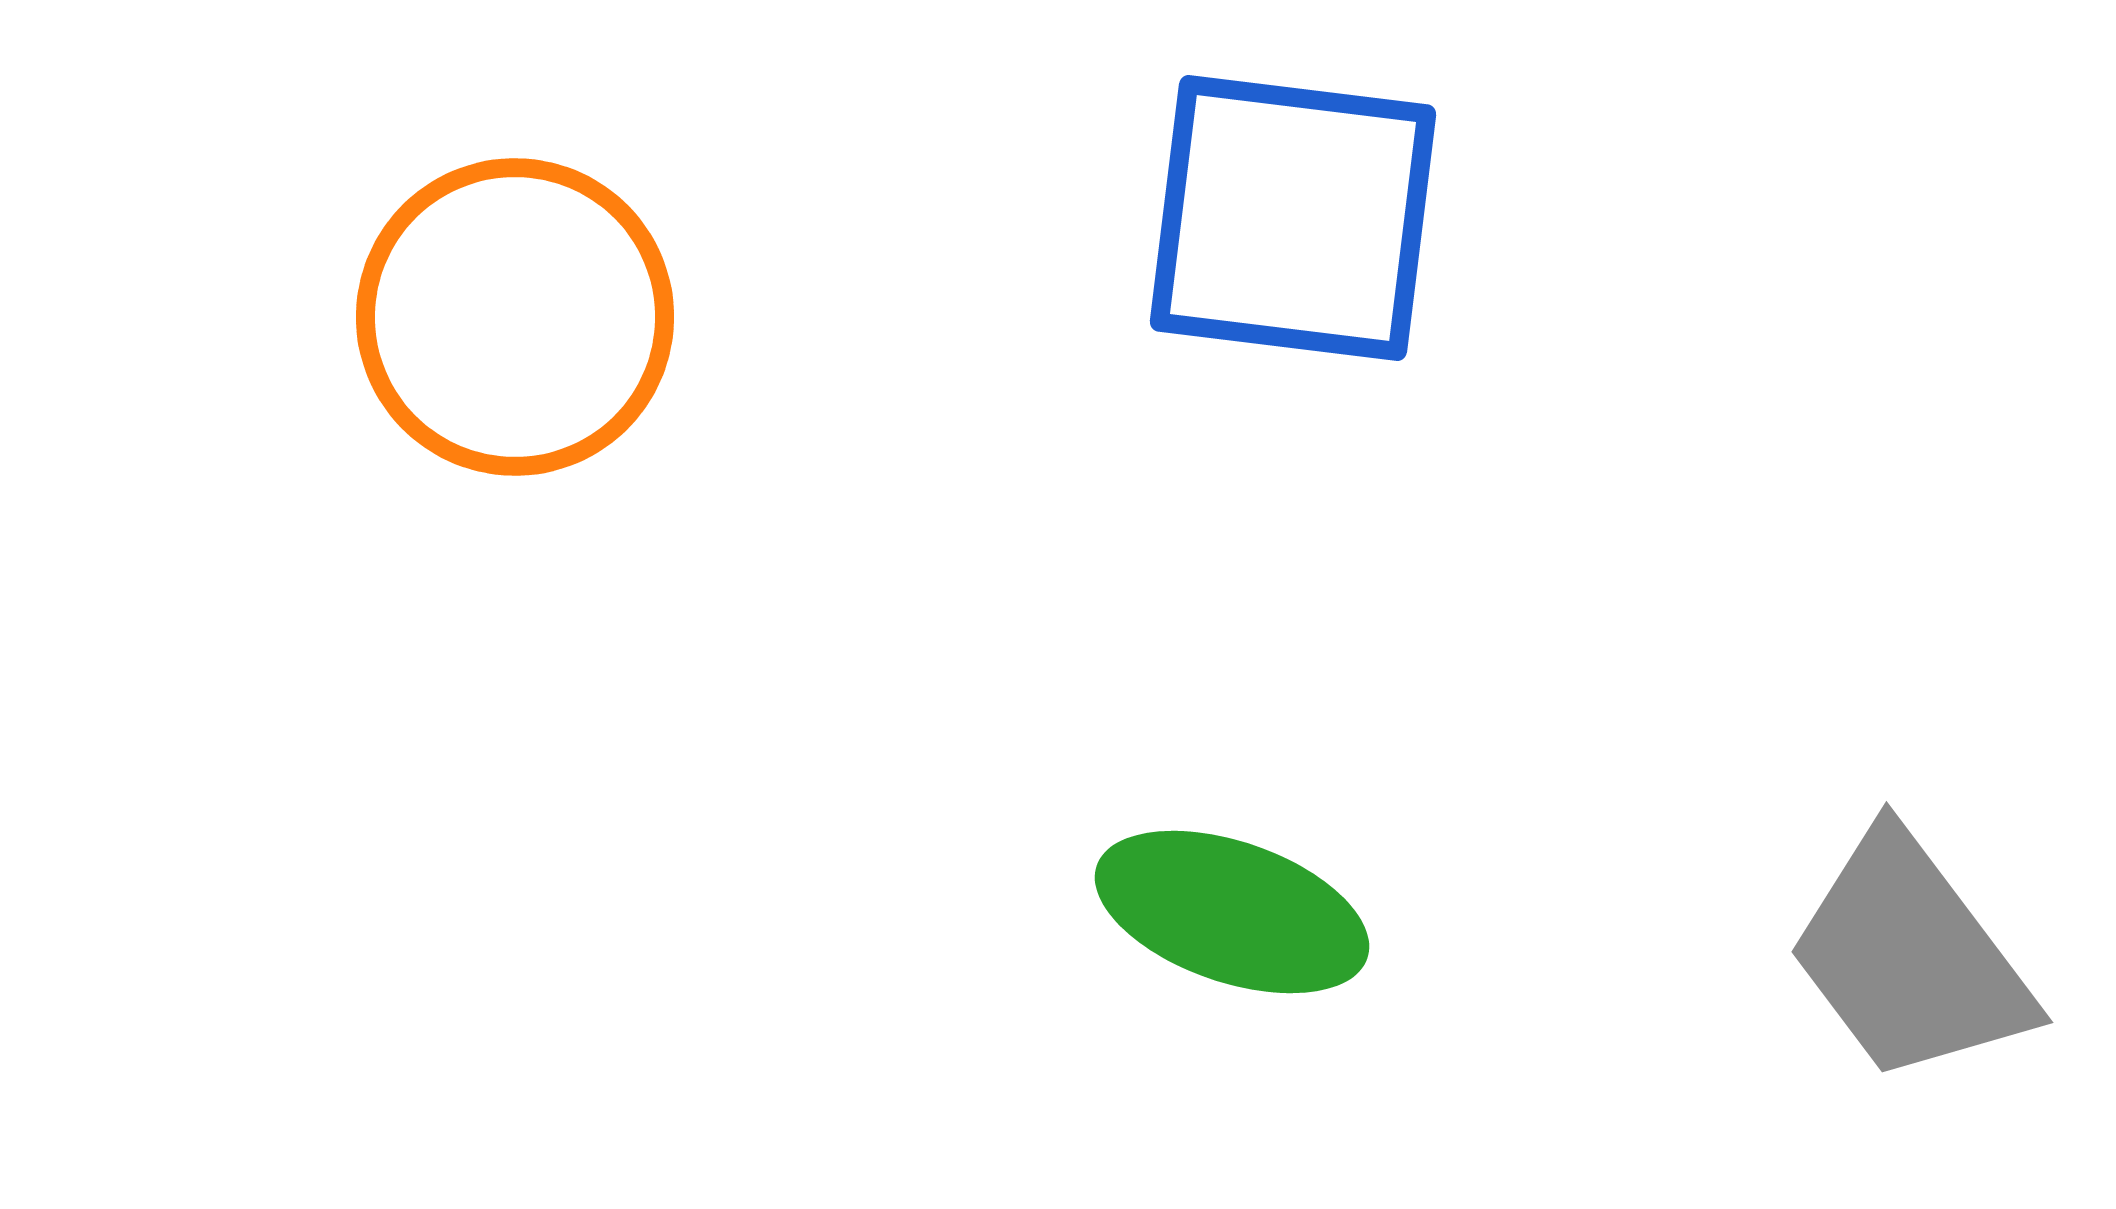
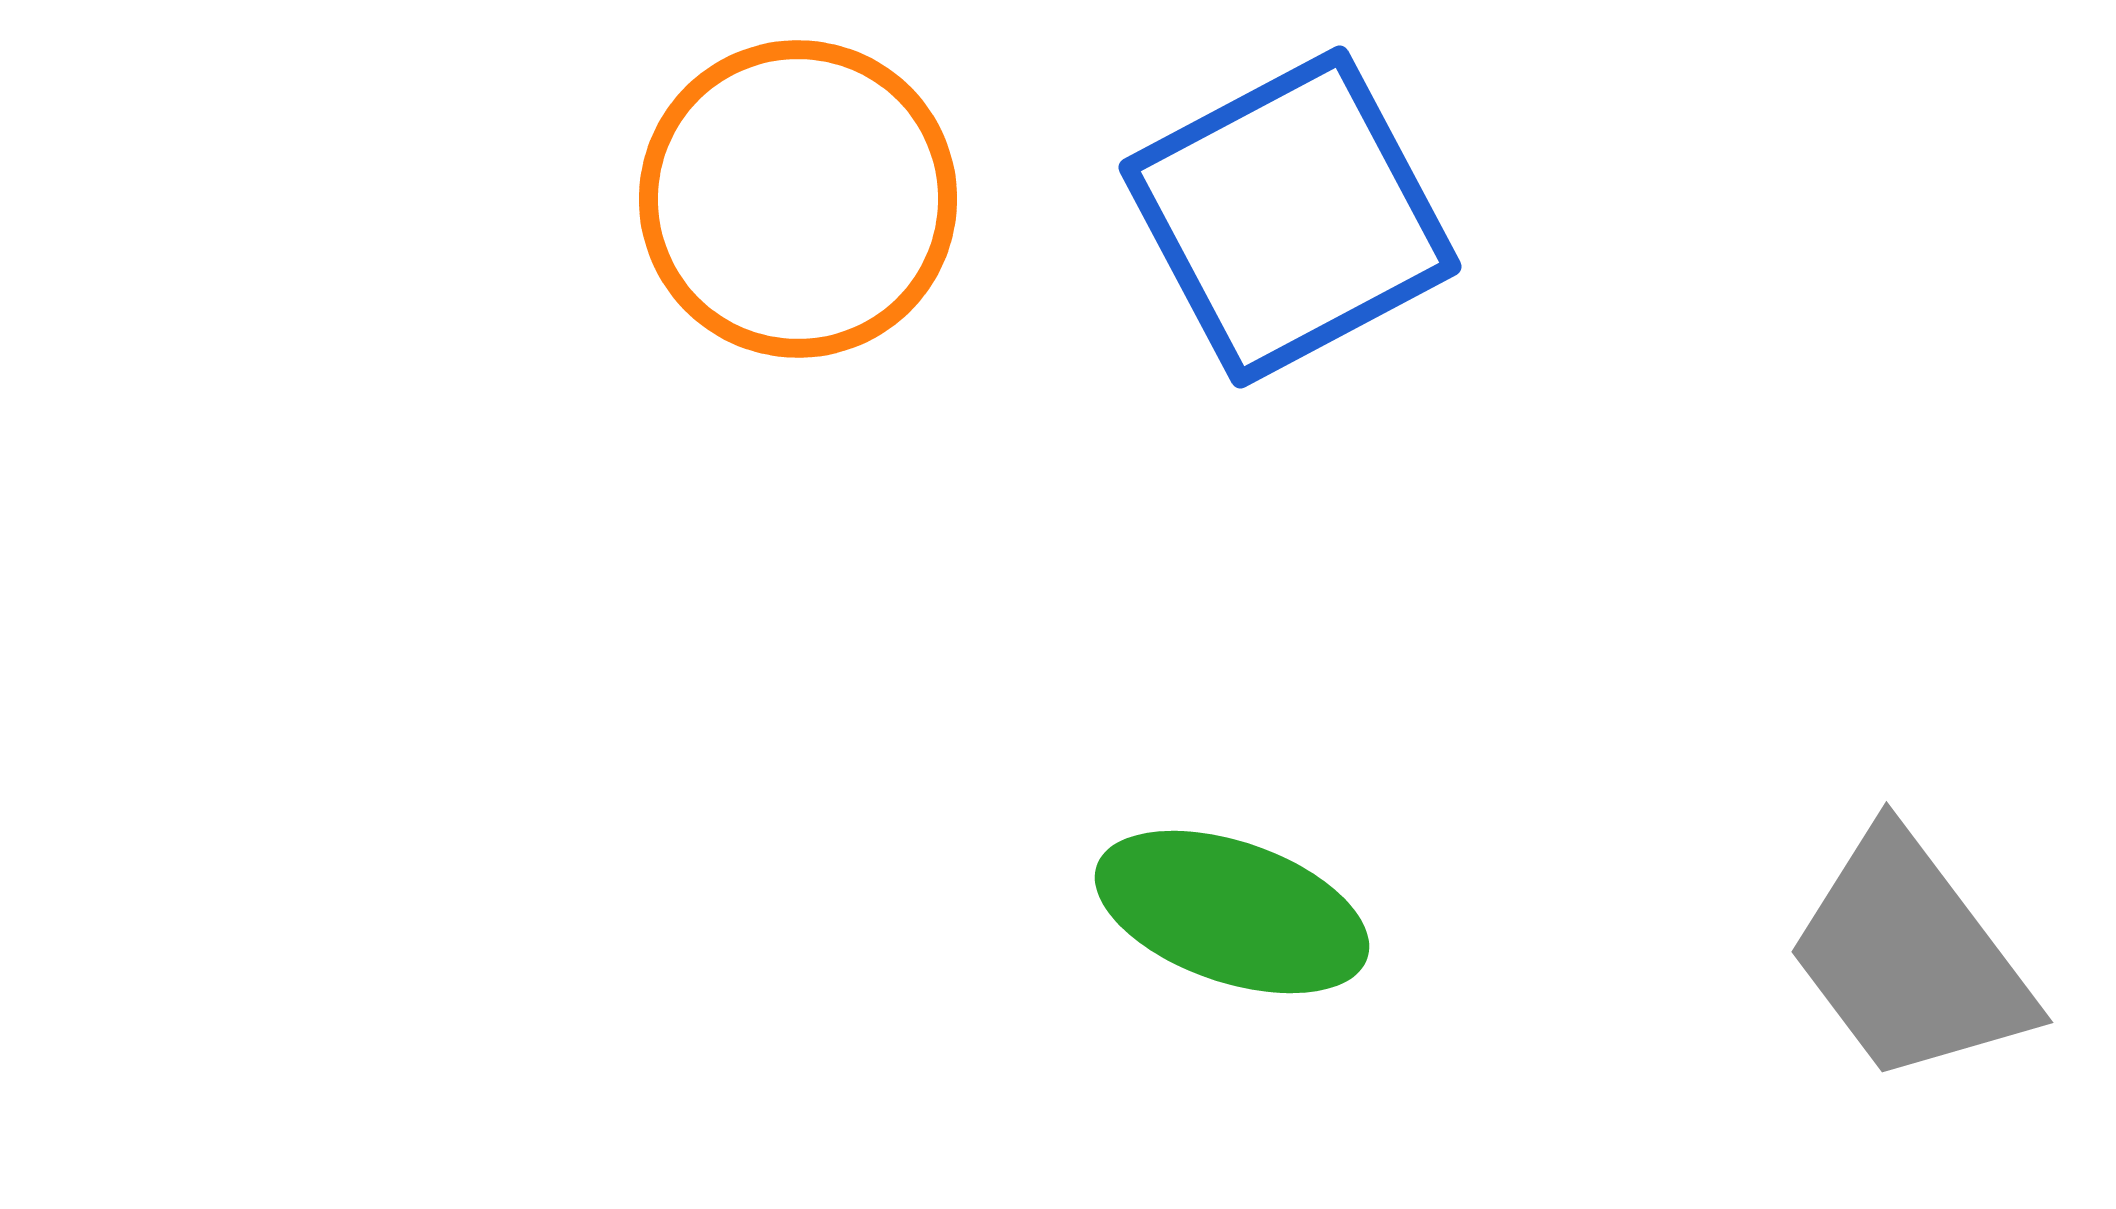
blue square: moved 3 px left, 1 px up; rotated 35 degrees counterclockwise
orange circle: moved 283 px right, 118 px up
